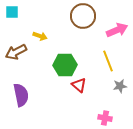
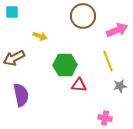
brown arrow: moved 2 px left, 6 px down
red triangle: rotated 35 degrees counterclockwise
